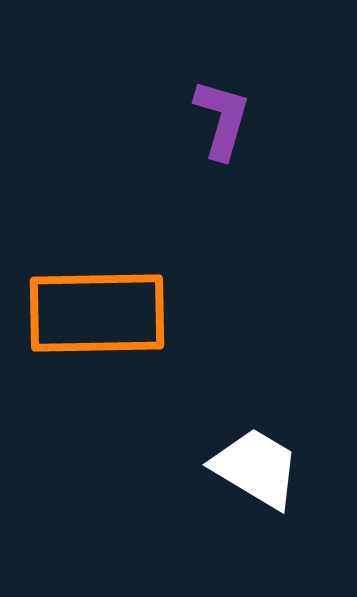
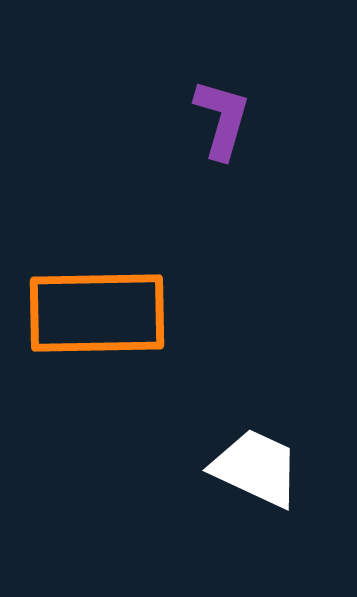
white trapezoid: rotated 6 degrees counterclockwise
